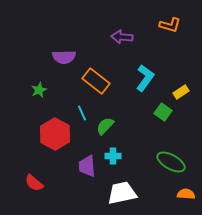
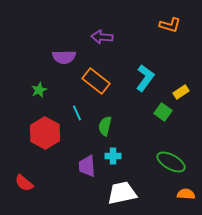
purple arrow: moved 20 px left
cyan line: moved 5 px left
green semicircle: rotated 30 degrees counterclockwise
red hexagon: moved 10 px left, 1 px up
red semicircle: moved 10 px left
